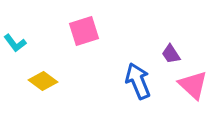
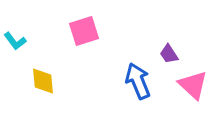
cyan L-shape: moved 2 px up
purple trapezoid: moved 2 px left
yellow diamond: rotated 48 degrees clockwise
